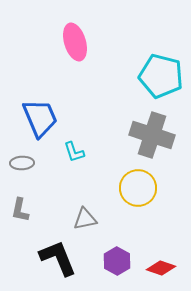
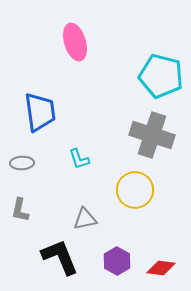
blue trapezoid: moved 6 px up; rotated 15 degrees clockwise
cyan L-shape: moved 5 px right, 7 px down
yellow circle: moved 3 px left, 2 px down
black L-shape: moved 2 px right, 1 px up
red diamond: rotated 12 degrees counterclockwise
